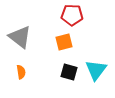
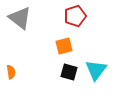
red pentagon: moved 3 px right, 1 px down; rotated 20 degrees counterclockwise
gray triangle: moved 19 px up
orange square: moved 4 px down
orange semicircle: moved 10 px left
